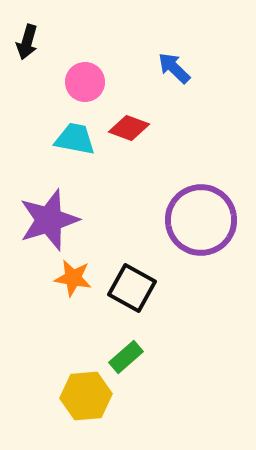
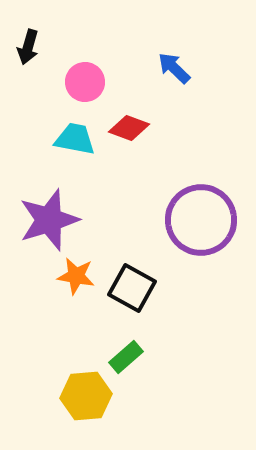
black arrow: moved 1 px right, 5 px down
orange star: moved 3 px right, 2 px up
